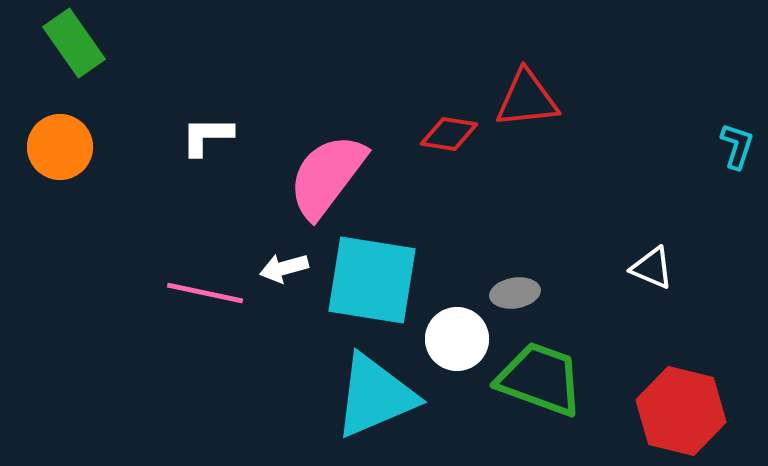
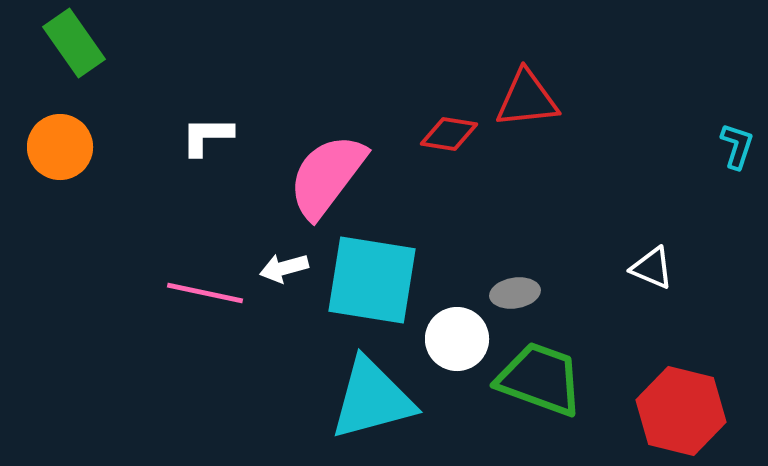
cyan triangle: moved 3 px left, 3 px down; rotated 8 degrees clockwise
